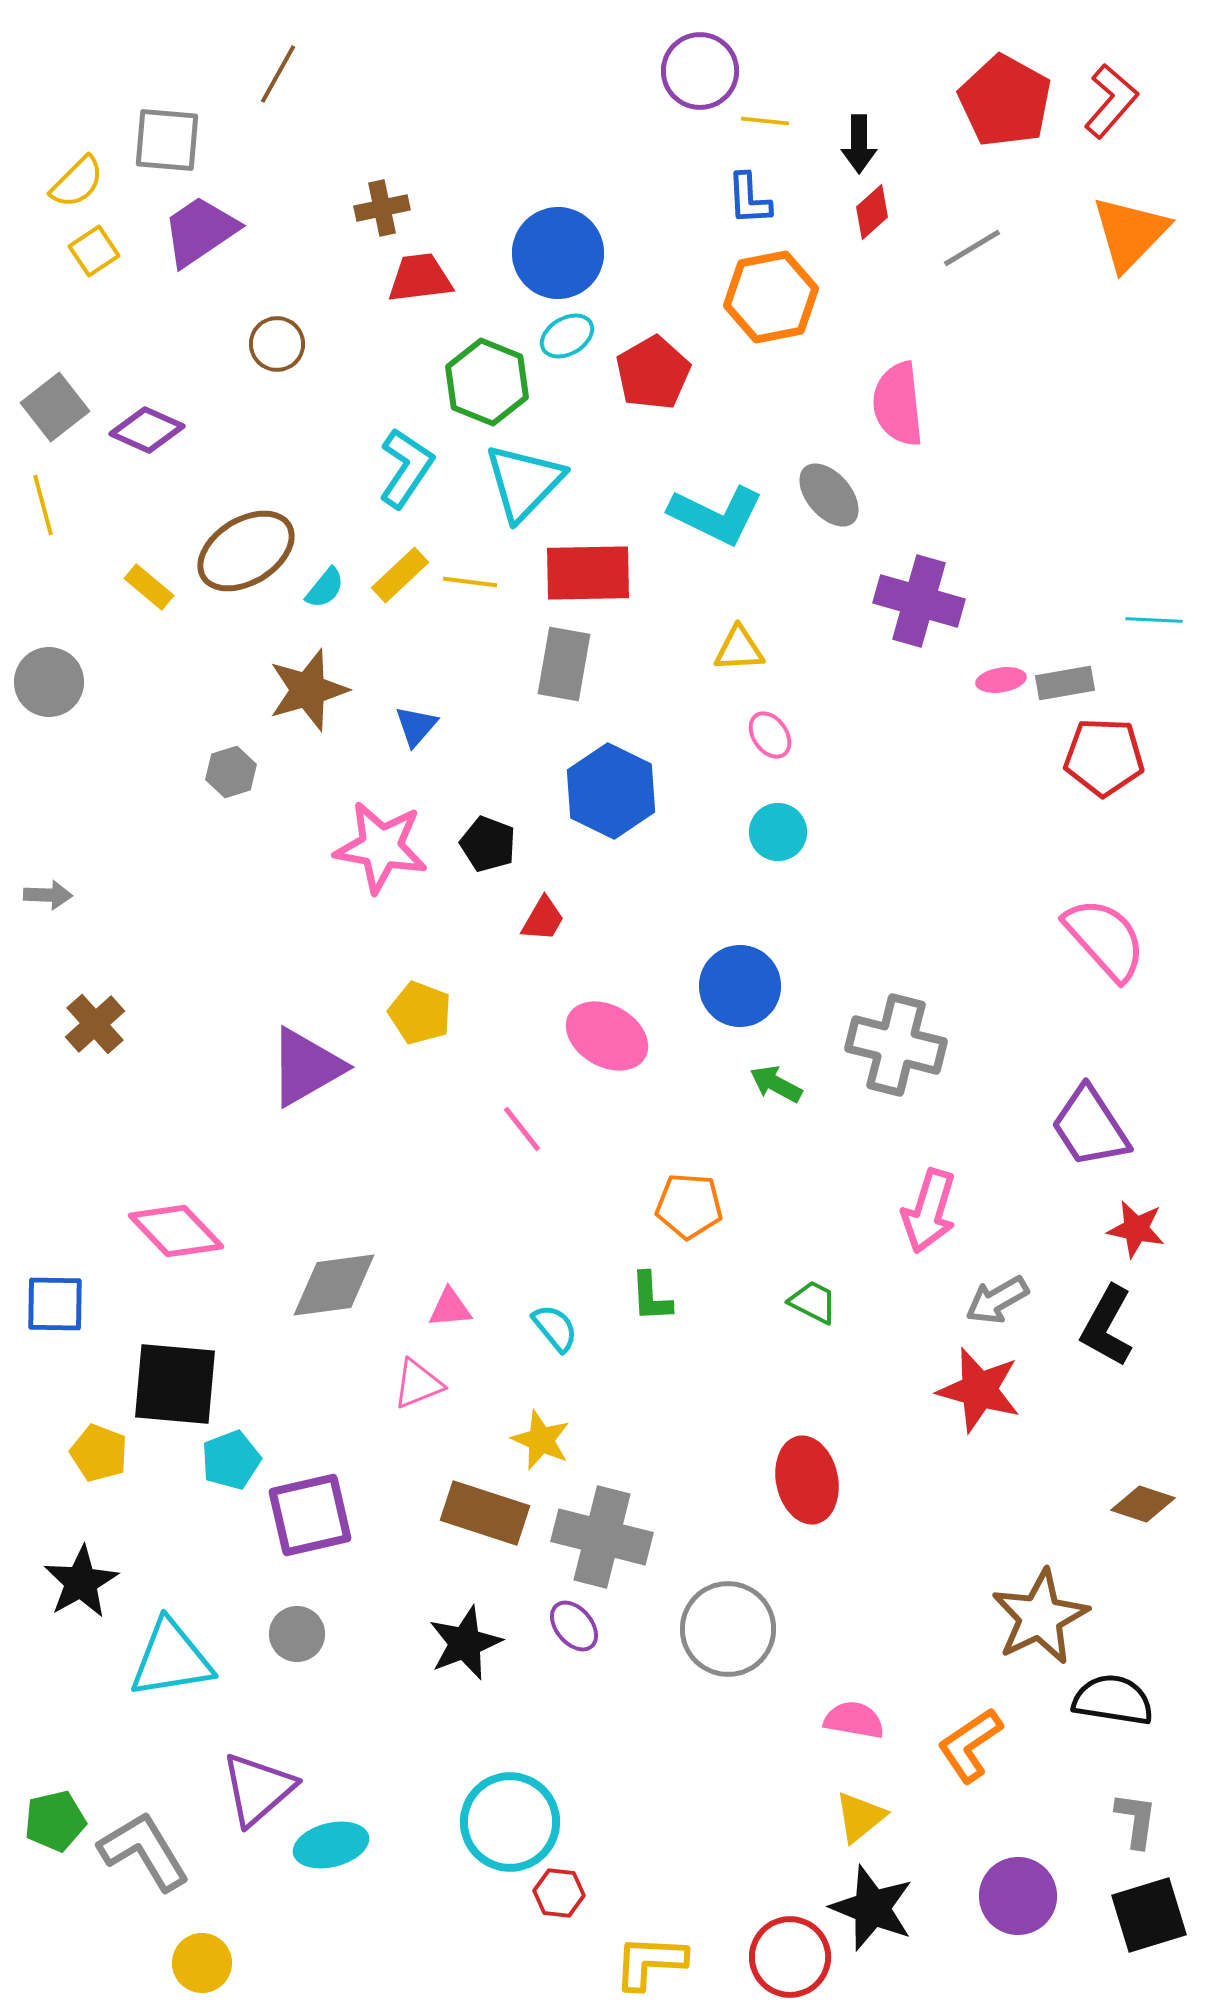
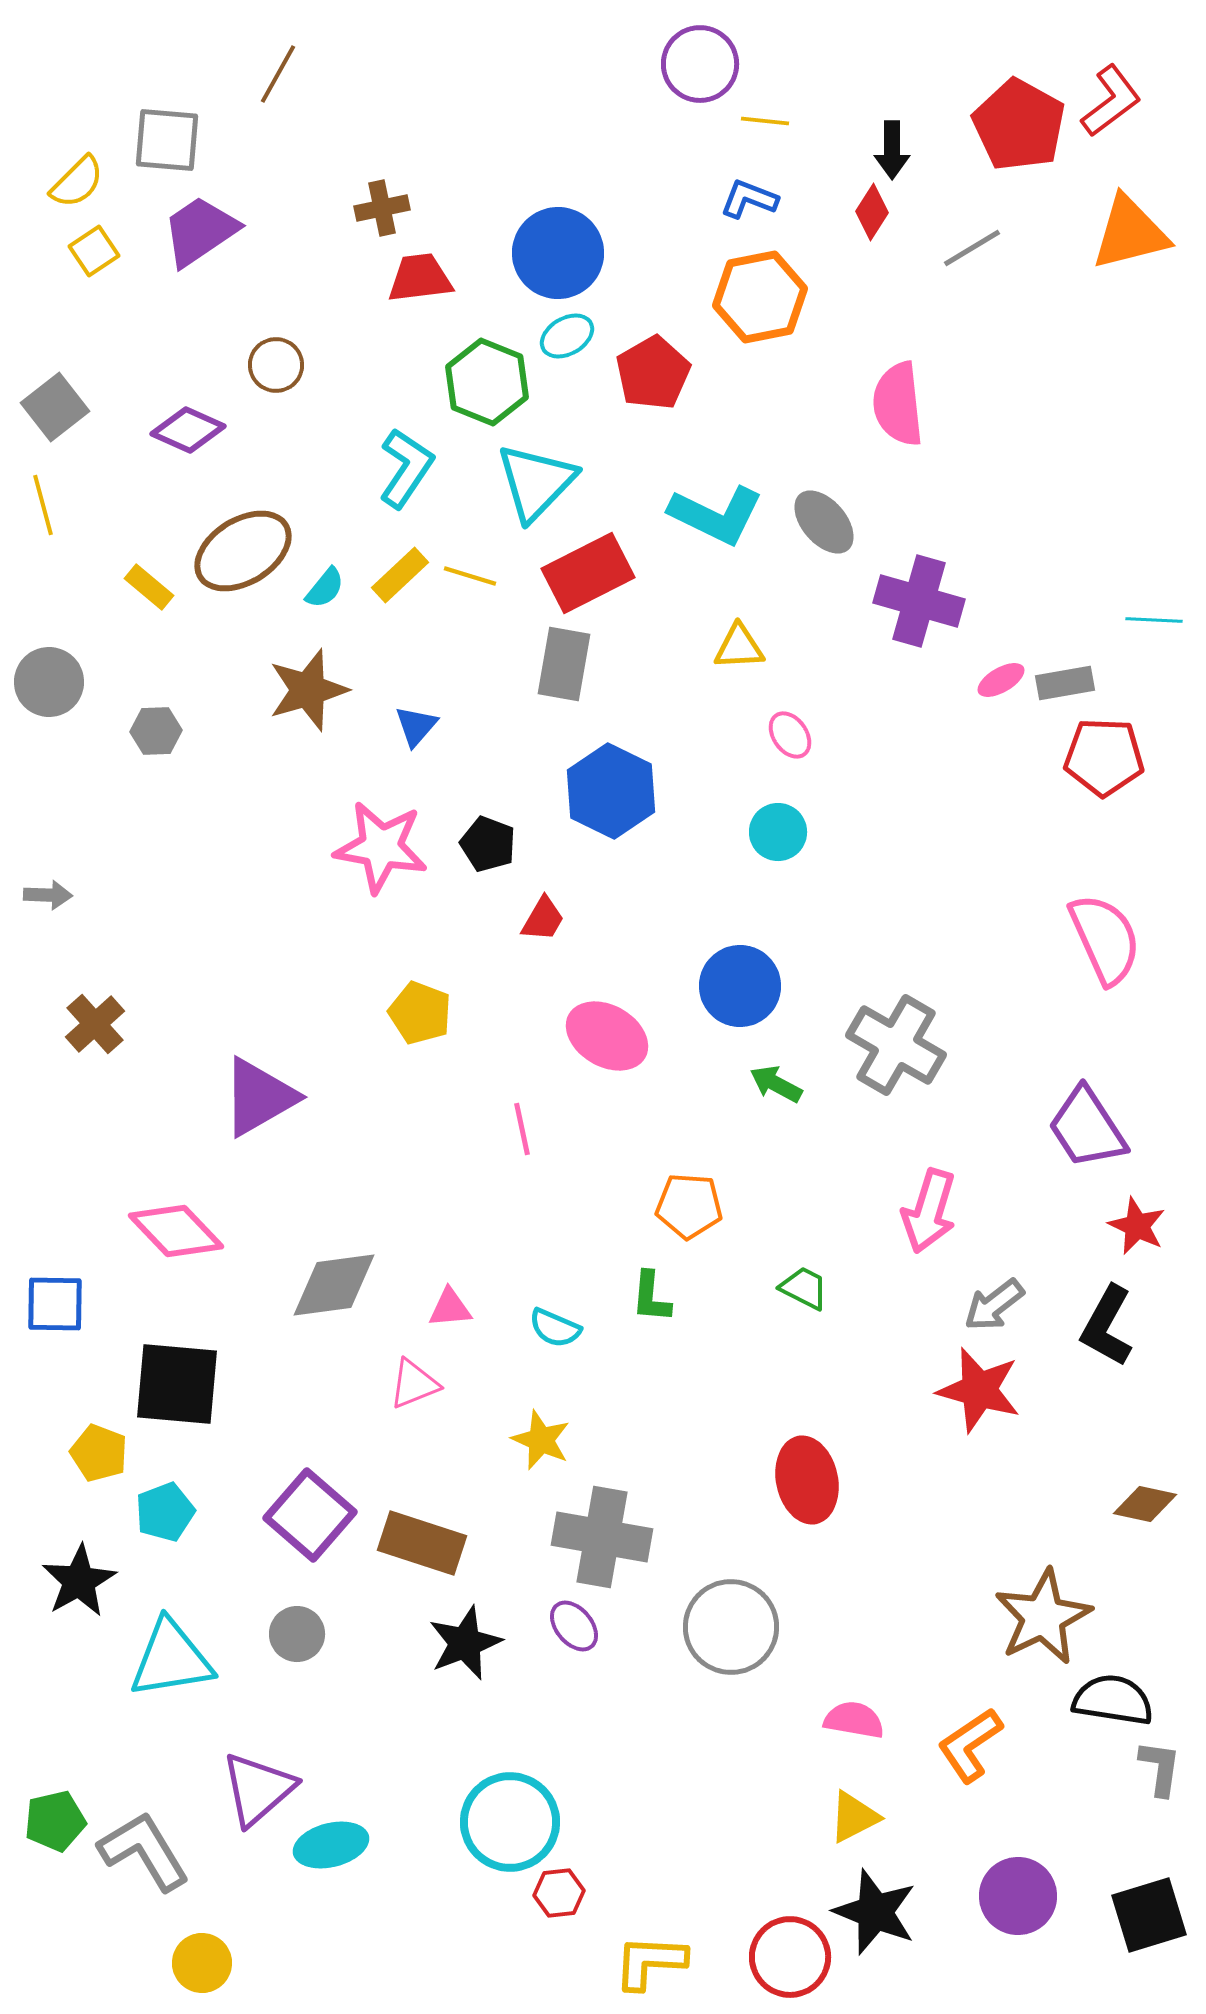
purple circle at (700, 71): moved 7 px up
red pentagon at (1005, 101): moved 14 px right, 24 px down
red L-shape at (1111, 101): rotated 12 degrees clockwise
black arrow at (859, 144): moved 33 px right, 6 px down
blue L-shape at (749, 199): rotated 114 degrees clockwise
red diamond at (872, 212): rotated 16 degrees counterclockwise
orange triangle at (1130, 233): rotated 32 degrees clockwise
orange hexagon at (771, 297): moved 11 px left
brown circle at (277, 344): moved 1 px left, 21 px down
purple diamond at (147, 430): moved 41 px right
cyan triangle at (524, 482): moved 12 px right
gray ellipse at (829, 495): moved 5 px left, 27 px down
brown ellipse at (246, 551): moved 3 px left
red rectangle at (588, 573): rotated 26 degrees counterclockwise
yellow line at (470, 582): moved 6 px up; rotated 10 degrees clockwise
yellow triangle at (739, 649): moved 2 px up
pink ellipse at (1001, 680): rotated 21 degrees counterclockwise
pink ellipse at (770, 735): moved 20 px right
gray hexagon at (231, 772): moved 75 px left, 41 px up; rotated 15 degrees clockwise
pink semicircle at (1105, 939): rotated 18 degrees clockwise
gray cross at (896, 1045): rotated 16 degrees clockwise
purple triangle at (306, 1067): moved 47 px left, 30 px down
purple trapezoid at (1090, 1127): moved 3 px left, 1 px down
pink line at (522, 1129): rotated 26 degrees clockwise
red star at (1136, 1229): moved 1 px right, 3 px up; rotated 14 degrees clockwise
green L-shape at (651, 1297): rotated 8 degrees clockwise
gray arrow at (997, 1300): moved 3 px left, 5 px down; rotated 8 degrees counterclockwise
green trapezoid at (813, 1302): moved 9 px left, 14 px up
cyan semicircle at (555, 1328): rotated 152 degrees clockwise
black square at (175, 1384): moved 2 px right
pink triangle at (418, 1384): moved 4 px left
cyan pentagon at (231, 1460): moved 66 px left, 52 px down
brown diamond at (1143, 1504): moved 2 px right; rotated 6 degrees counterclockwise
brown rectangle at (485, 1513): moved 63 px left, 30 px down
purple square at (310, 1515): rotated 36 degrees counterclockwise
gray cross at (602, 1537): rotated 4 degrees counterclockwise
black star at (81, 1582): moved 2 px left, 1 px up
brown star at (1040, 1617): moved 3 px right
gray circle at (728, 1629): moved 3 px right, 2 px up
yellow triangle at (860, 1817): moved 6 px left; rotated 12 degrees clockwise
gray L-shape at (1136, 1820): moved 24 px right, 52 px up
red hexagon at (559, 1893): rotated 12 degrees counterclockwise
black star at (872, 1908): moved 3 px right, 4 px down
